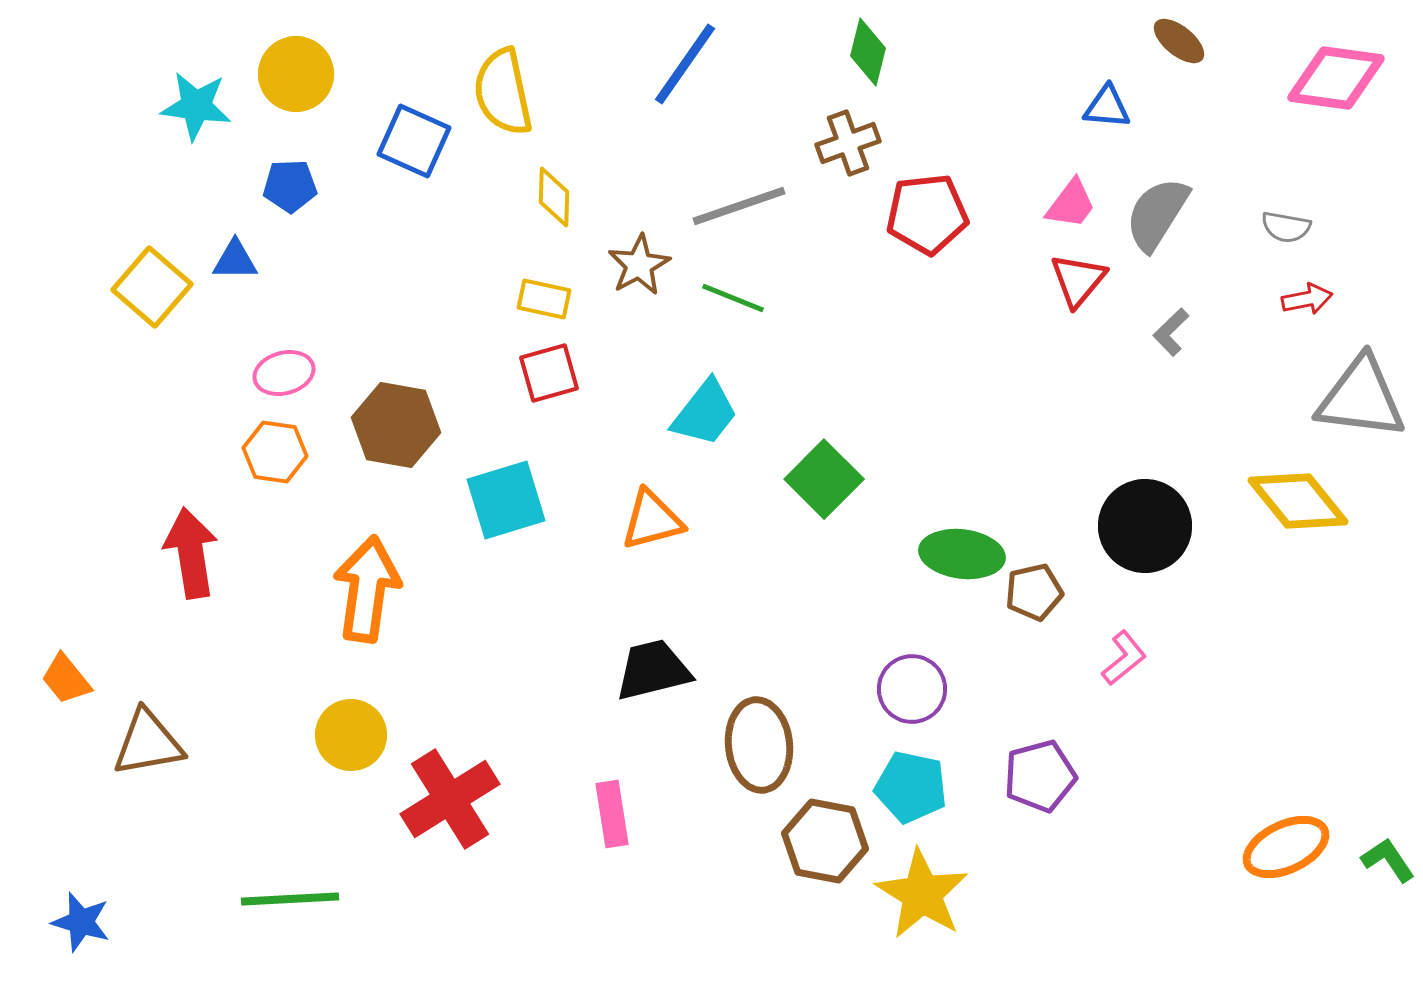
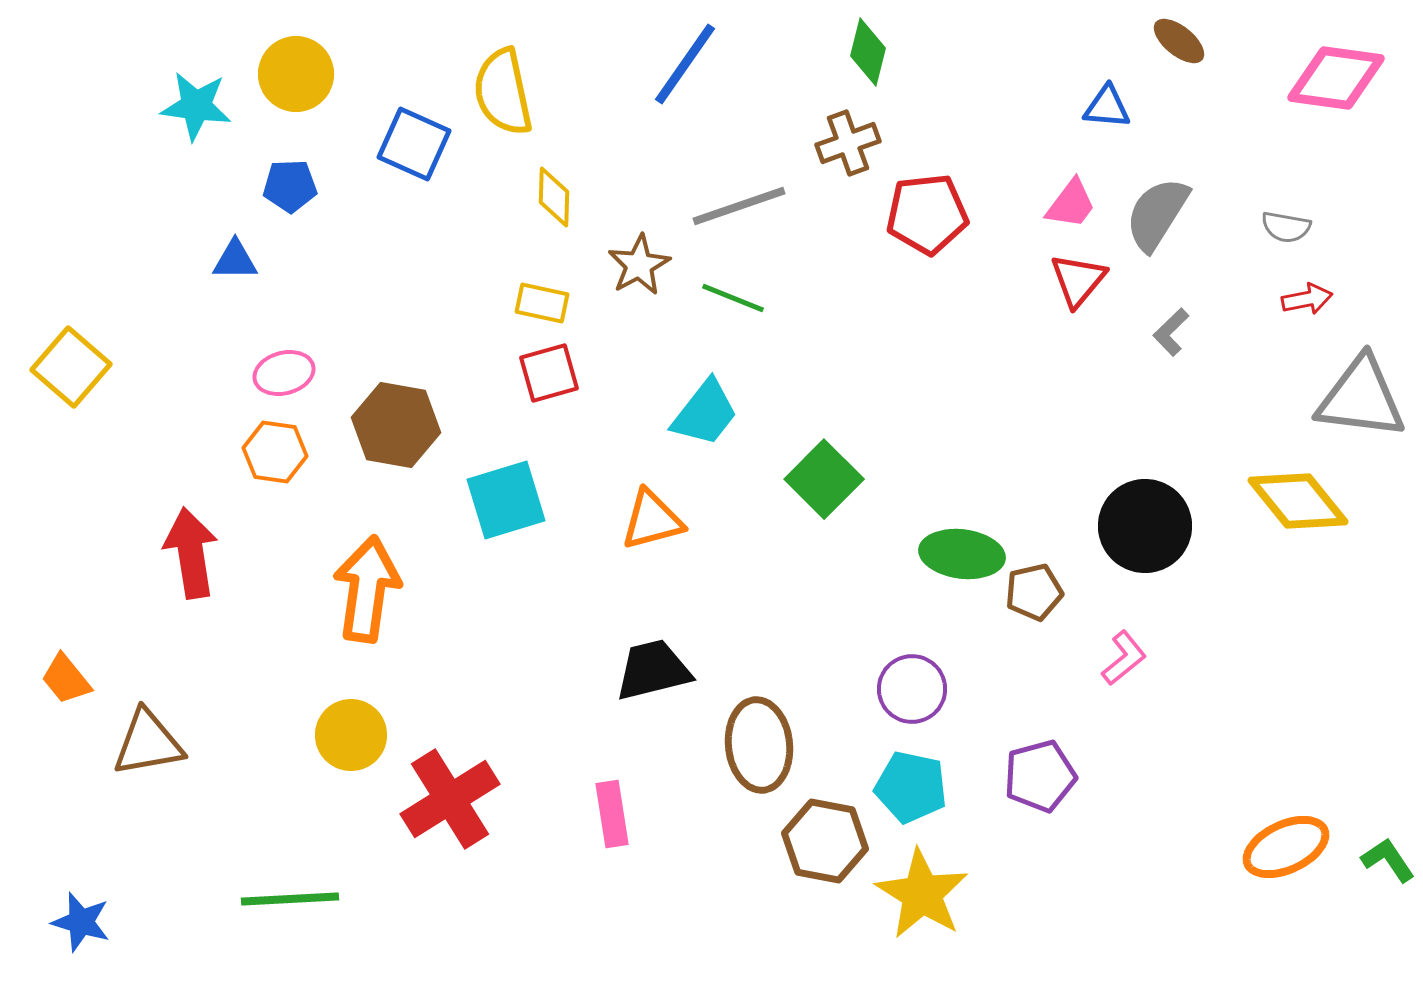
blue square at (414, 141): moved 3 px down
yellow square at (152, 287): moved 81 px left, 80 px down
yellow rectangle at (544, 299): moved 2 px left, 4 px down
